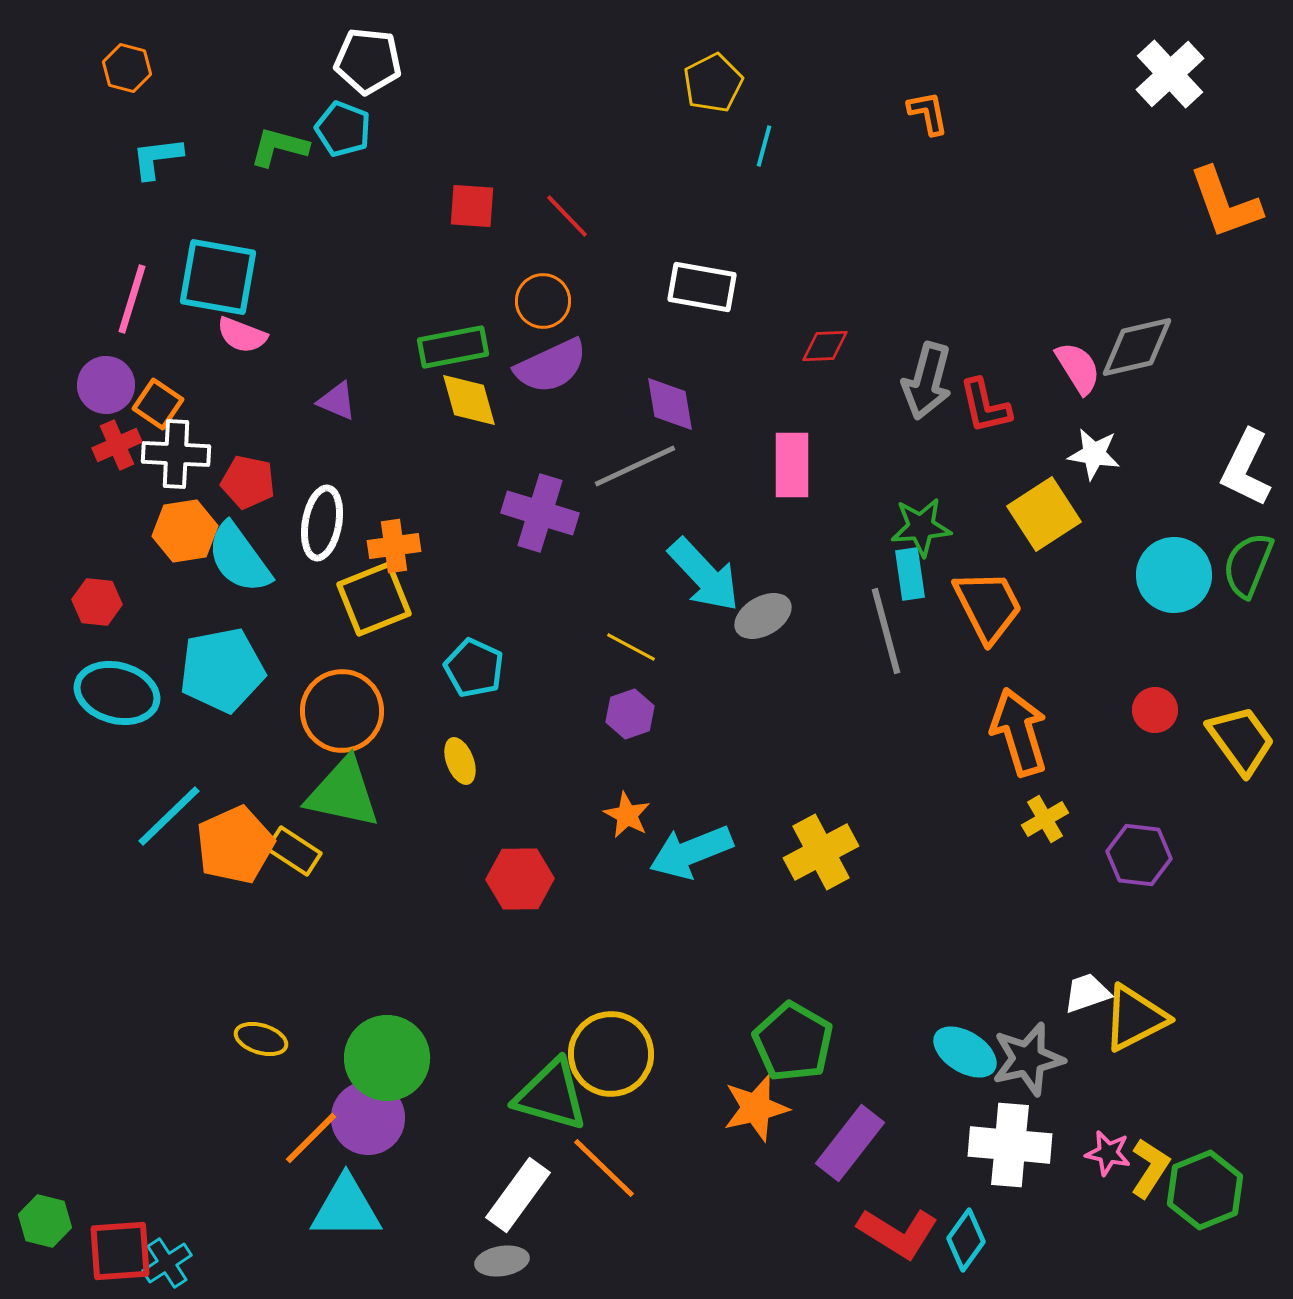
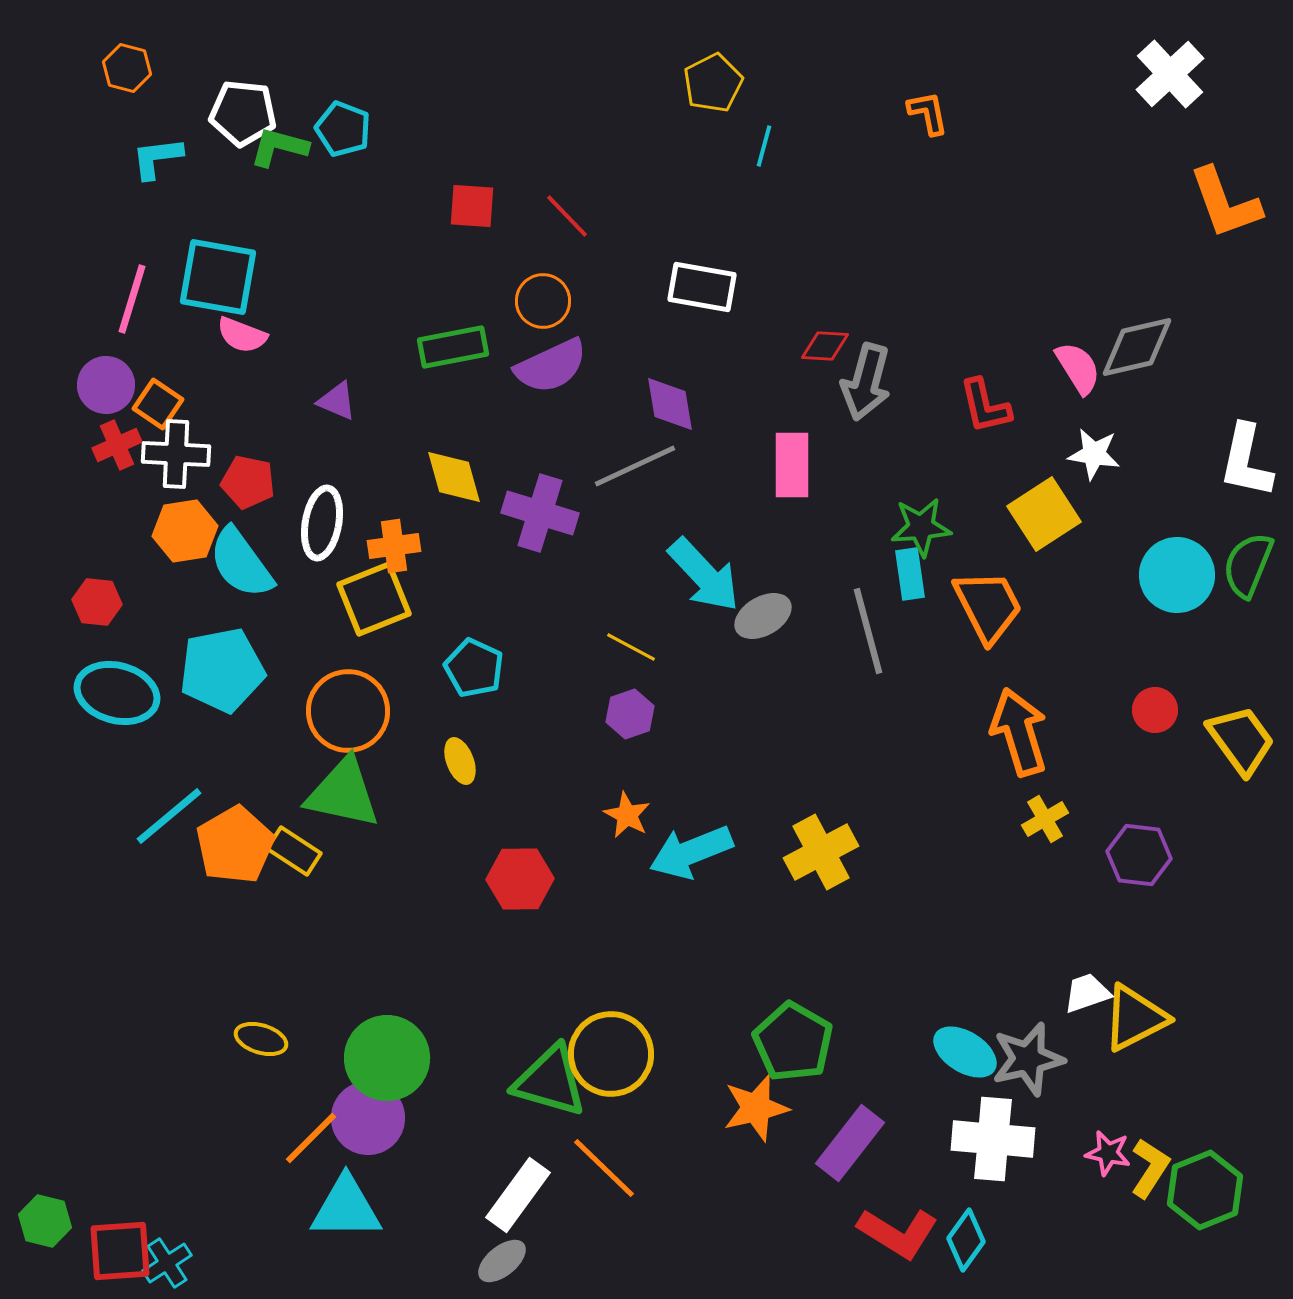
white pentagon at (368, 61): moved 125 px left, 52 px down
red diamond at (825, 346): rotated 6 degrees clockwise
gray arrow at (927, 381): moved 61 px left, 1 px down
yellow diamond at (469, 400): moved 15 px left, 77 px down
white L-shape at (1246, 468): moved 7 px up; rotated 14 degrees counterclockwise
cyan semicircle at (239, 558): moved 2 px right, 5 px down
cyan circle at (1174, 575): moved 3 px right
gray line at (886, 631): moved 18 px left
orange circle at (342, 711): moved 6 px right
cyan line at (169, 816): rotated 4 degrees clockwise
orange pentagon at (235, 845): rotated 6 degrees counterclockwise
green triangle at (551, 1095): moved 1 px left, 14 px up
white cross at (1010, 1145): moved 17 px left, 6 px up
gray ellipse at (502, 1261): rotated 30 degrees counterclockwise
